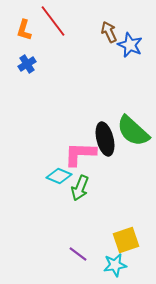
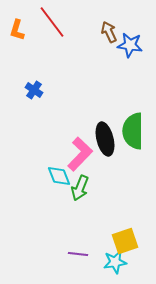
red line: moved 1 px left, 1 px down
orange L-shape: moved 7 px left
blue star: rotated 15 degrees counterclockwise
blue cross: moved 7 px right, 26 px down; rotated 24 degrees counterclockwise
green semicircle: rotated 48 degrees clockwise
pink L-shape: rotated 132 degrees clockwise
cyan diamond: rotated 45 degrees clockwise
yellow square: moved 1 px left, 1 px down
purple line: rotated 30 degrees counterclockwise
cyan star: moved 3 px up
